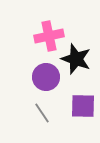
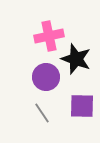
purple square: moved 1 px left
